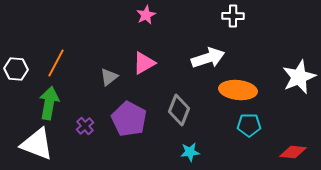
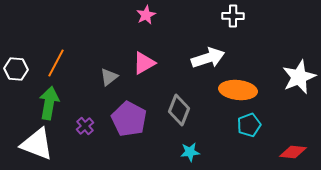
cyan pentagon: rotated 20 degrees counterclockwise
